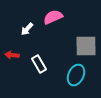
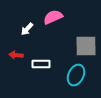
red arrow: moved 4 px right
white rectangle: moved 2 px right; rotated 60 degrees counterclockwise
